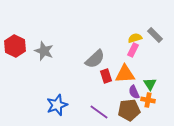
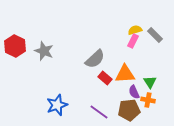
yellow semicircle: moved 8 px up
pink rectangle: moved 9 px up
red rectangle: moved 1 px left, 2 px down; rotated 32 degrees counterclockwise
green triangle: moved 2 px up
